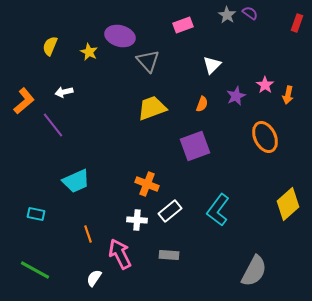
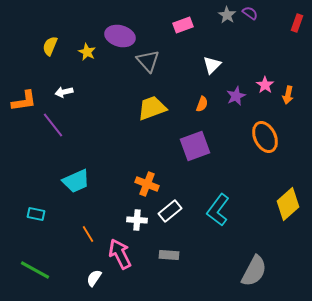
yellow star: moved 2 px left
orange L-shape: rotated 32 degrees clockwise
orange line: rotated 12 degrees counterclockwise
